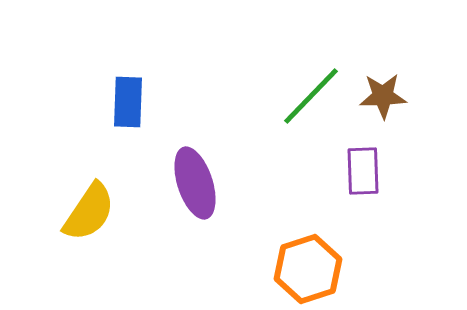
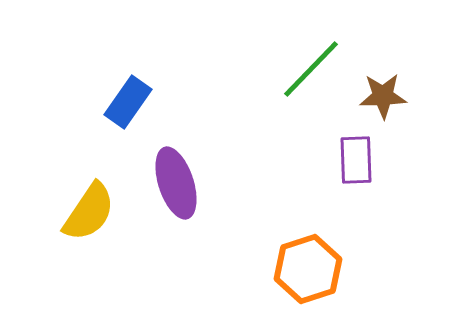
green line: moved 27 px up
blue rectangle: rotated 33 degrees clockwise
purple rectangle: moved 7 px left, 11 px up
purple ellipse: moved 19 px left
